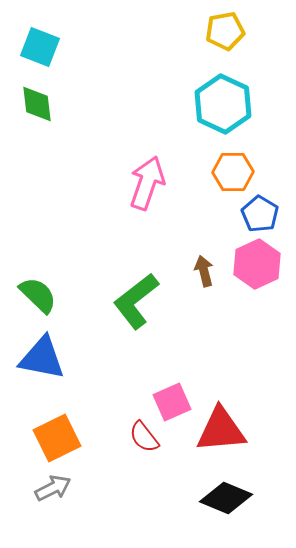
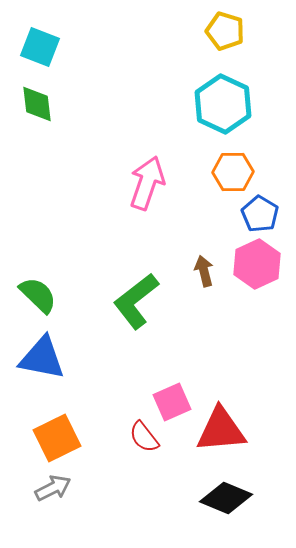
yellow pentagon: rotated 27 degrees clockwise
